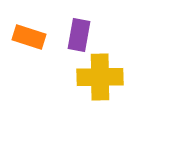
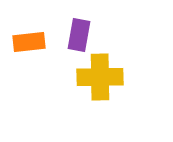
orange rectangle: moved 5 px down; rotated 24 degrees counterclockwise
